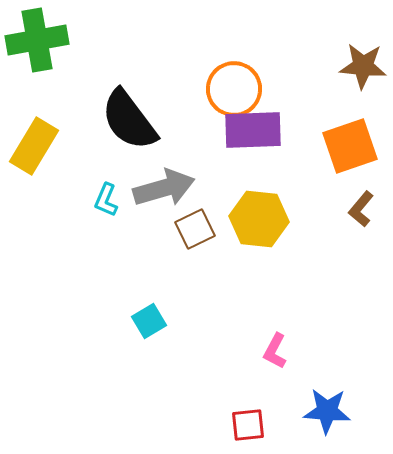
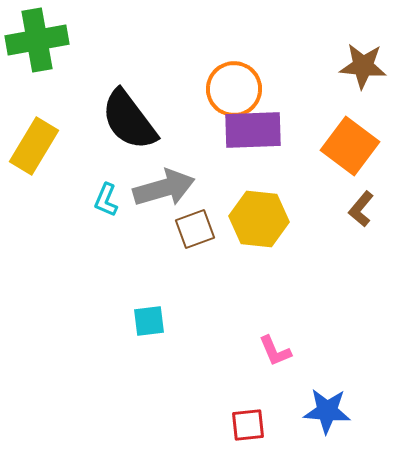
orange square: rotated 34 degrees counterclockwise
brown square: rotated 6 degrees clockwise
cyan square: rotated 24 degrees clockwise
pink L-shape: rotated 51 degrees counterclockwise
